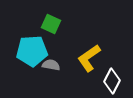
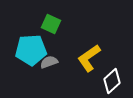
cyan pentagon: moved 1 px left, 1 px up
gray semicircle: moved 2 px left, 3 px up; rotated 30 degrees counterclockwise
white diamond: rotated 20 degrees clockwise
